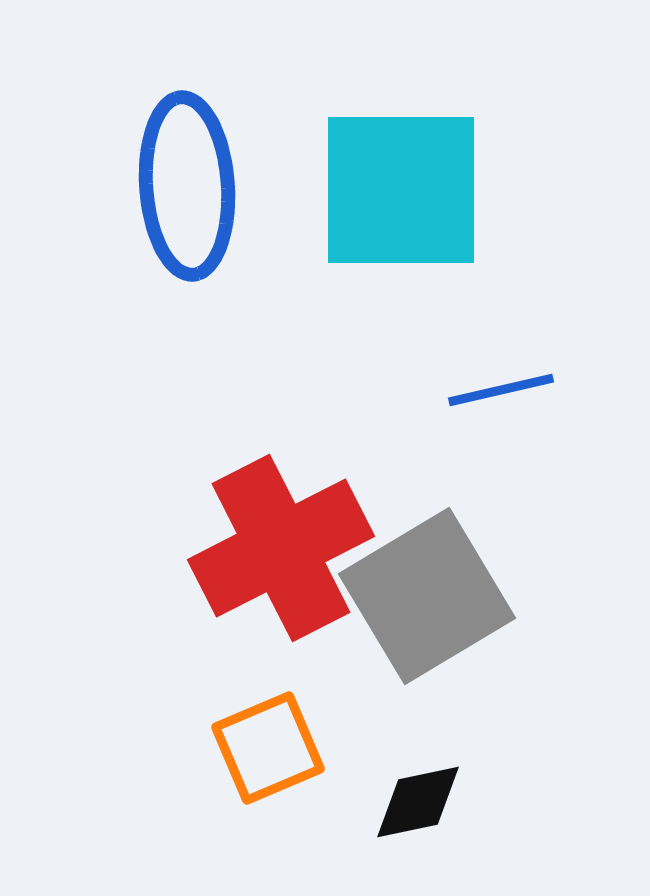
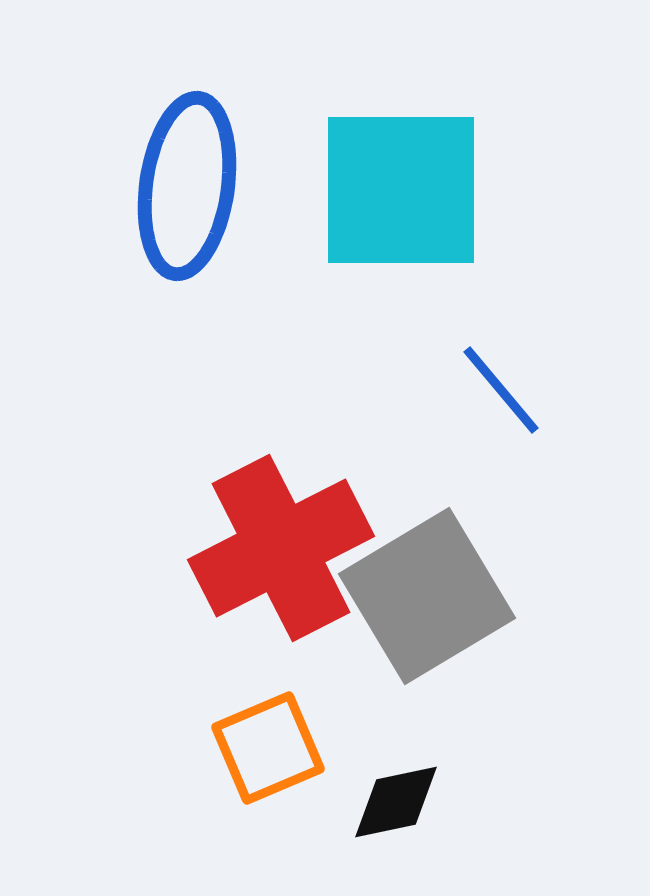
blue ellipse: rotated 12 degrees clockwise
blue line: rotated 63 degrees clockwise
black diamond: moved 22 px left
